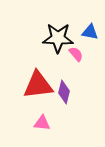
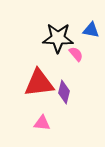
blue triangle: moved 1 px right, 2 px up
red triangle: moved 1 px right, 2 px up
